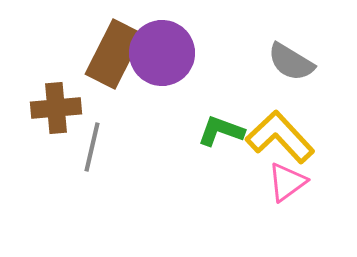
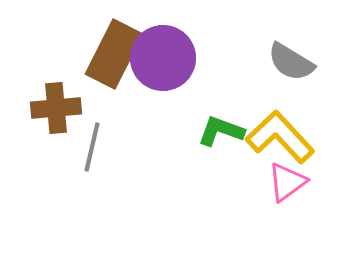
purple circle: moved 1 px right, 5 px down
